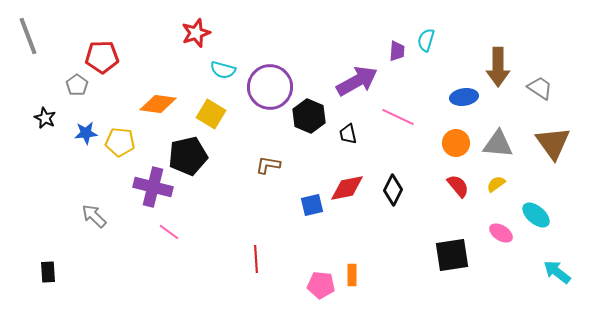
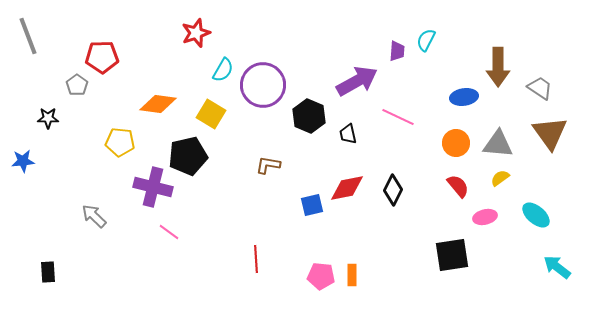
cyan semicircle at (426, 40): rotated 10 degrees clockwise
cyan semicircle at (223, 70): rotated 75 degrees counterclockwise
purple circle at (270, 87): moved 7 px left, 2 px up
black star at (45, 118): moved 3 px right; rotated 25 degrees counterclockwise
blue star at (86, 133): moved 63 px left, 28 px down
brown triangle at (553, 143): moved 3 px left, 10 px up
yellow semicircle at (496, 184): moved 4 px right, 6 px up
pink ellipse at (501, 233): moved 16 px left, 16 px up; rotated 45 degrees counterclockwise
cyan arrow at (557, 272): moved 5 px up
pink pentagon at (321, 285): moved 9 px up
